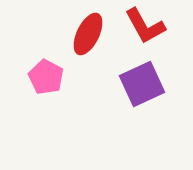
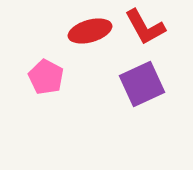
red L-shape: moved 1 px down
red ellipse: moved 2 px right, 3 px up; rotated 48 degrees clockwise
